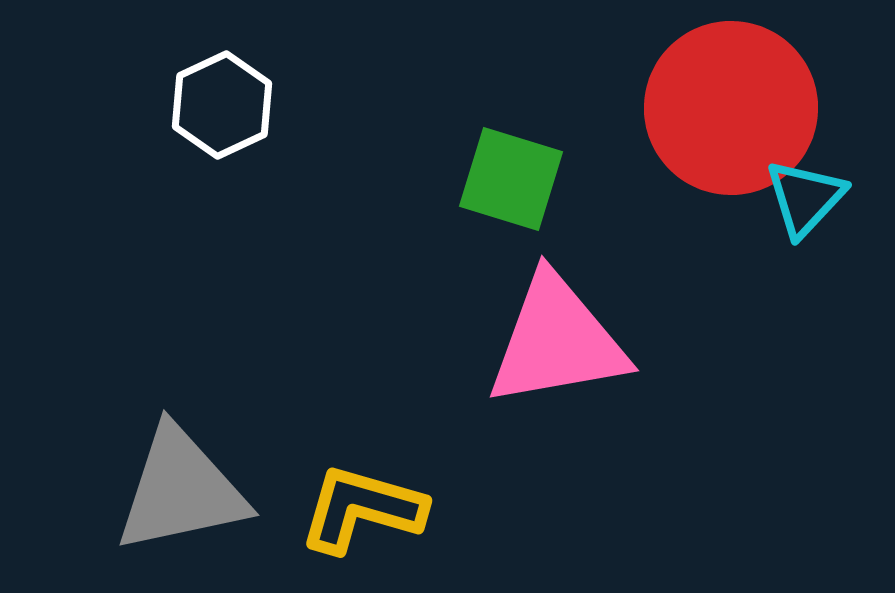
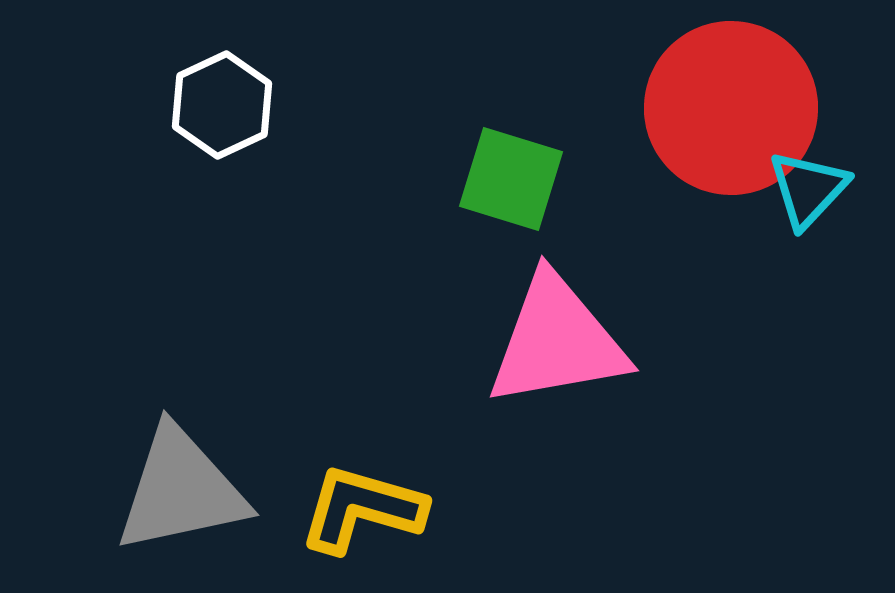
cyan triangle: moved 3 px right, 9 px up
